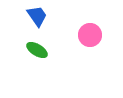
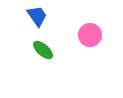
green ellipse: moved 6 px right; rotated 10 degrees clockwise
